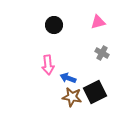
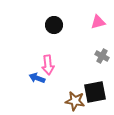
gray cross: moved 3 px down
blue arrow: moved 31 px left
black square: rotated 15 degrees clockwise
brown star: moved 3 px right, 4 px down
